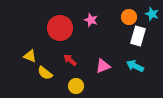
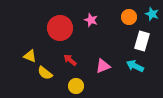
white rectangle: moved 4 px right, 5 px down
